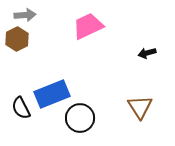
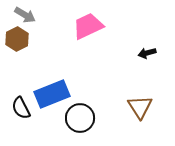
gray arrow: rotated 35 degrees clockwise
